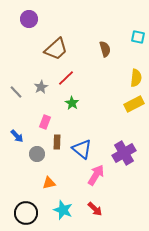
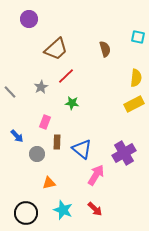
red line: moved 2 px up
gray line: moved 6 px left
green star: rotated 24 degrees counterclockwise
